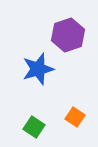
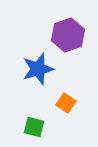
orange square: moved 9 px left, 14 px up
green square: rotated 20 degrees counterclockwise
